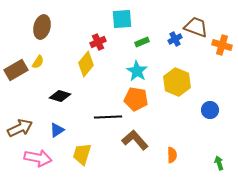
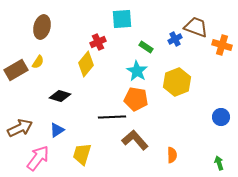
green rectangle: moved 4 px right, 5 px down; rotated 56 degrees clockwise
yellow hexagon: rotated 16 degrees clockwise
blue circle: moved 11 px right, 7 px down
black line: moved 4 px right
pink arrow: rotated 64 degrees counterclockwise
